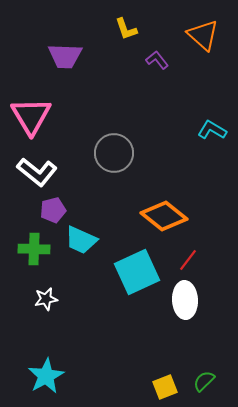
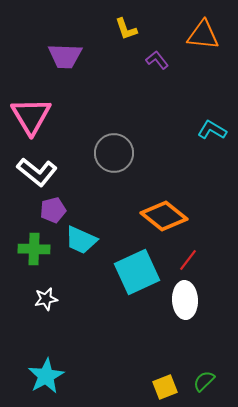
orange triangle: rotated 36 degrees counterclockwise
